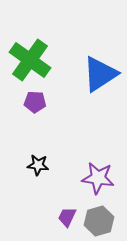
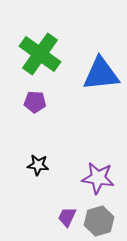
green cross: moved 10 px right, 6 px up
blue triangle: moved 1 px right; rotated 27 degrees clockwise
